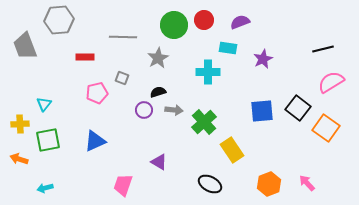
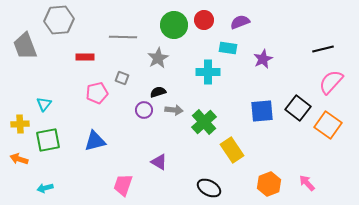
pink semicircle: rotated 16 degrees counterclockwise
orange square: moved 2 px right, 3 px up
blue triangle: rotated 10 degrees clockwise
black ellipse: moved 1 px left, 4 px down
